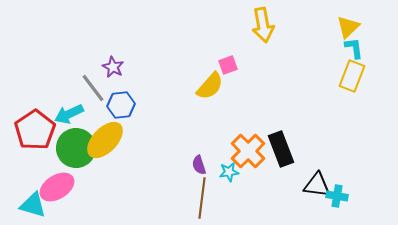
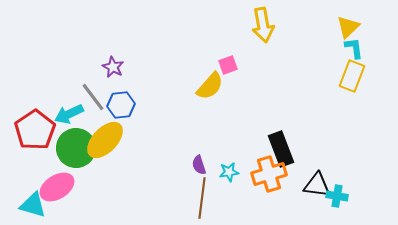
gray line: moved 9 px down
orange cross: moved 21 px right, 23 px down; rotated 28 degrees clockwise
